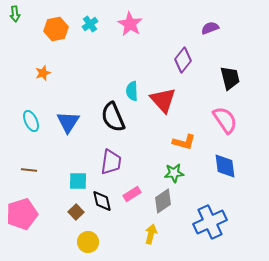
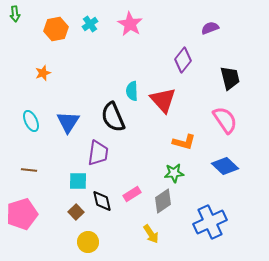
purple trapezoid: moved 13 px left, 9 px up
blue diamond: rotated 40 degrees counterclockwise
yellow arrow: rotated 132 degrees clockwise
